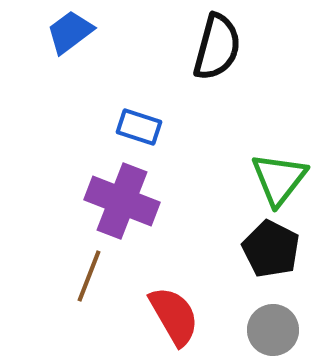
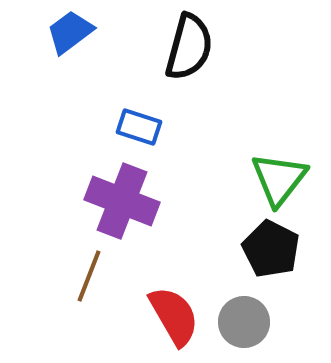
black semicircle: moved 28 px left
gray circle: moved 29 px left, 8 px up
